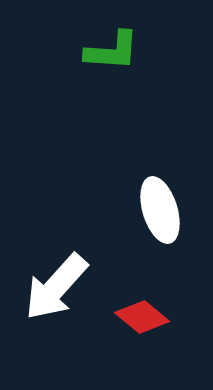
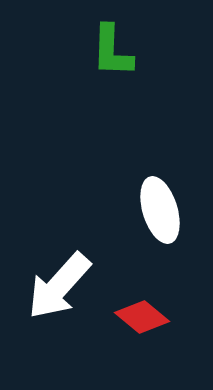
green L-shape: rotated 88 degrees clockwise
white arrow: moved 3 px right, 1 px up
